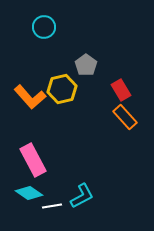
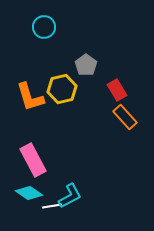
red rectangle: moved 4 px left
orange L-shape: rotated 24 degrees clockwise
cyan L-shape: moved 12 px left
